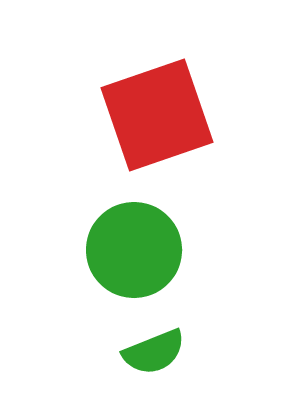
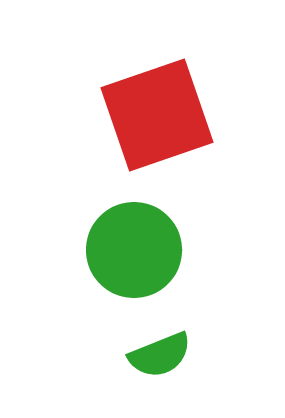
green semicircle: moved 6 px right, 3 px down
